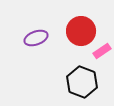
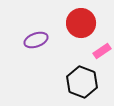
red circle: moved 8 px up
purple ellipse: moved 2 px down
